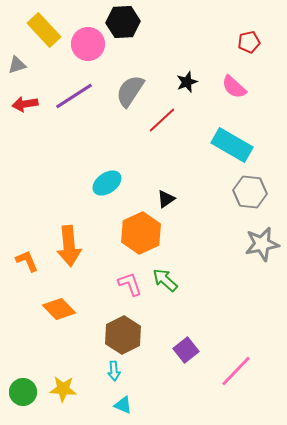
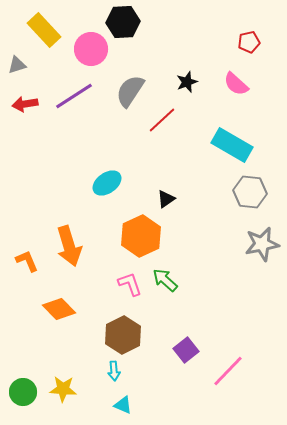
pink circle: moved 3 px right, 5 px down
pink semicircle: moved 2 px right, 3 px up
orange hexagon: moved 3 px down
orange arrow: rotated 12 degrees counterclockwise
pink line: moved 8 px left
